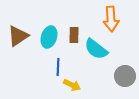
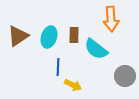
yellow arrow: moved 1 px right
